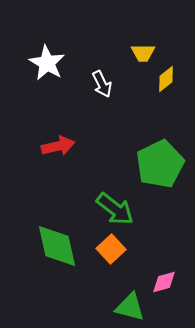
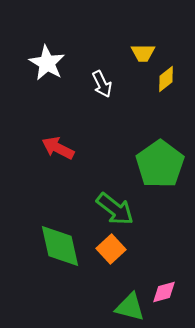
red arrow: moved 2 px down; rotated 140 degrees counterclockwise
green pentagon: rotated 9 degrees counterclockwise
green diamond: moved 3 px right
pink diamond: moved 10 px down
